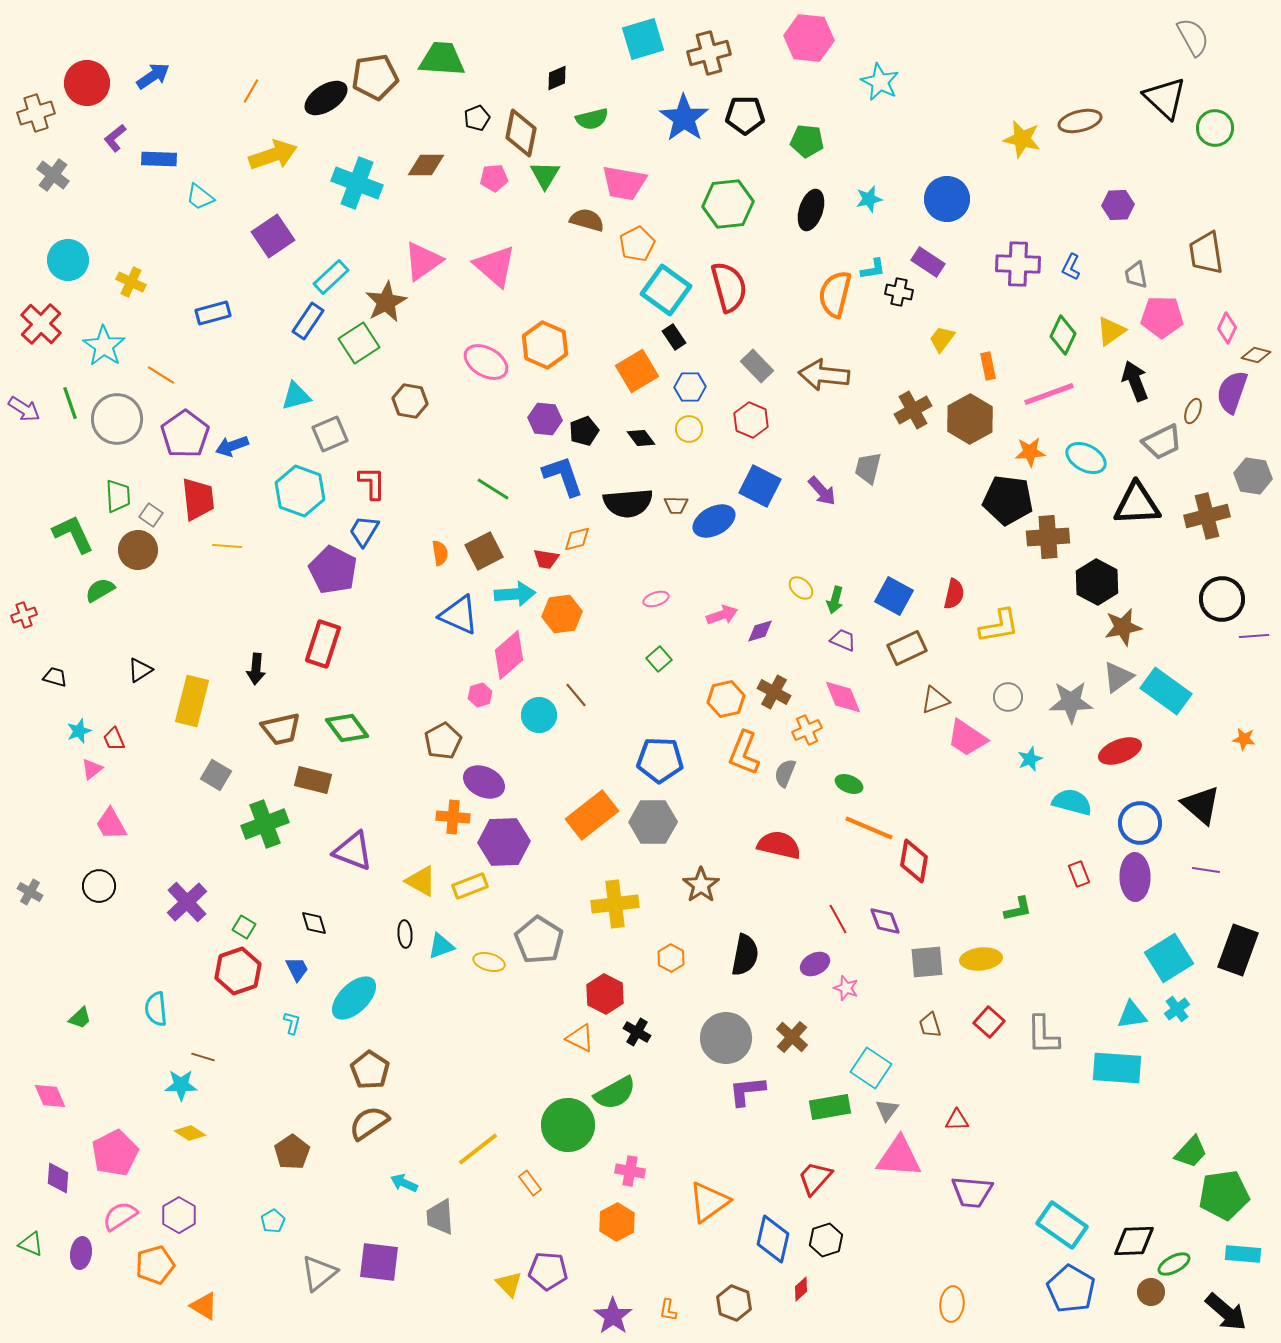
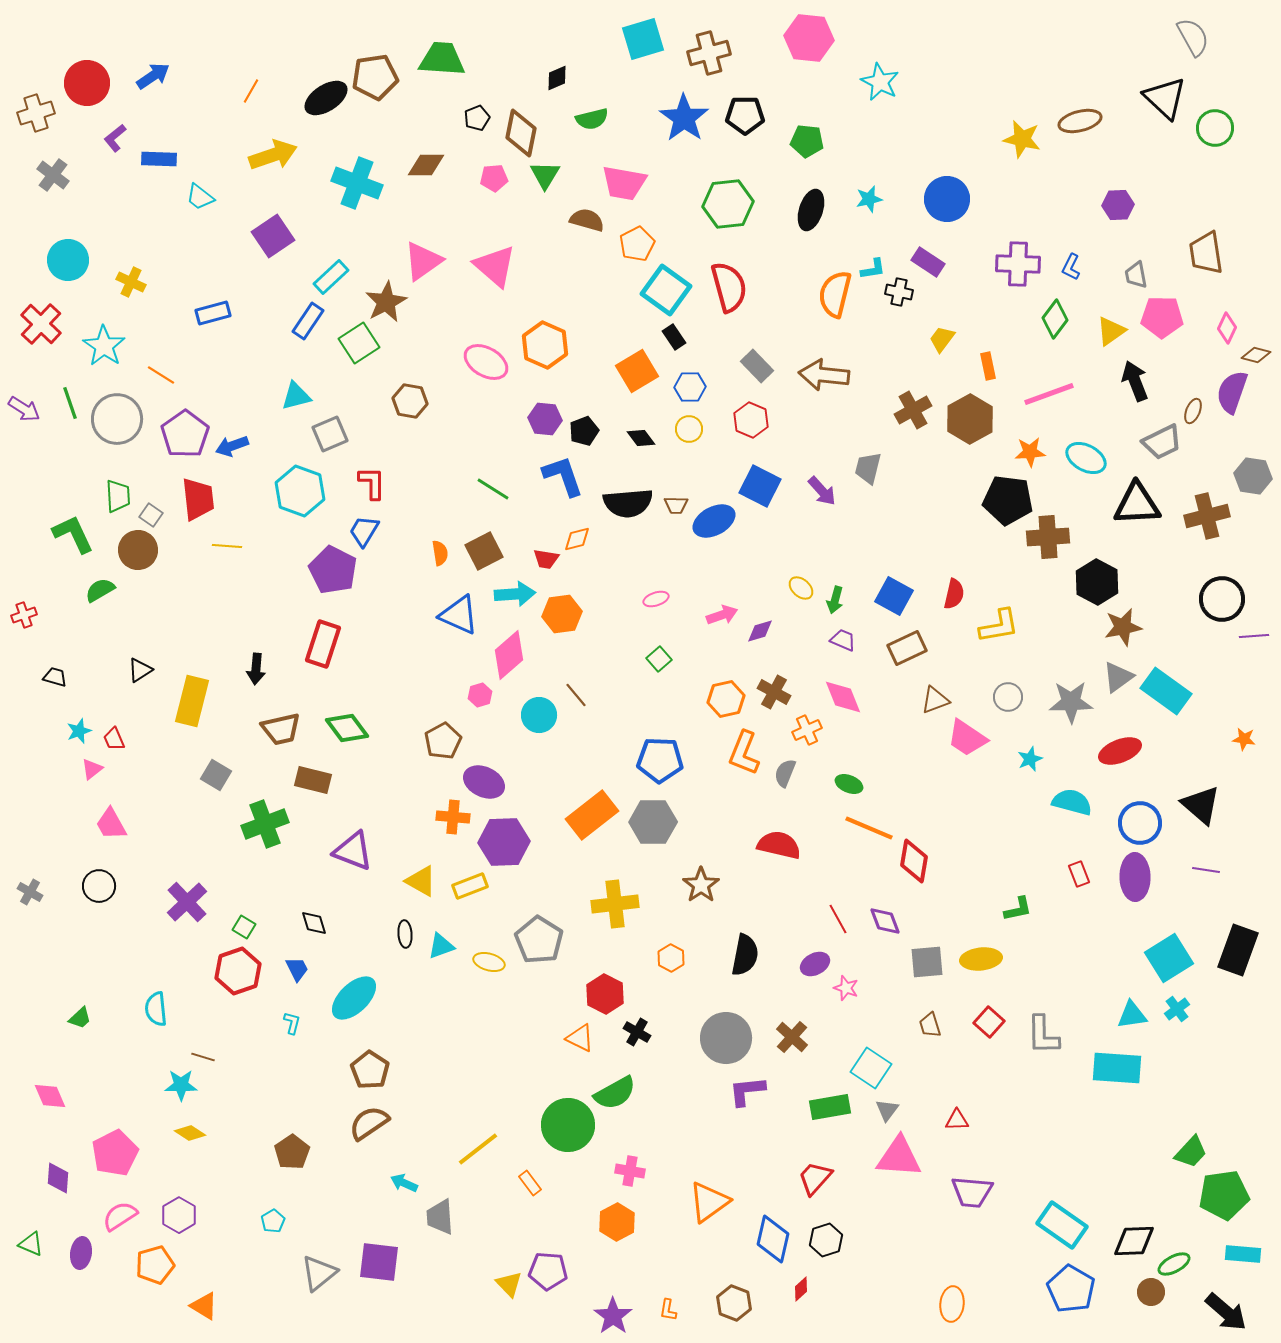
green diamond at (1063, 335): moved 8 px left, 16 px up; rotated 12 degrees clockwise
